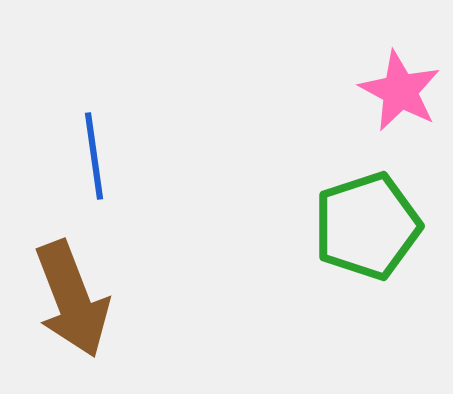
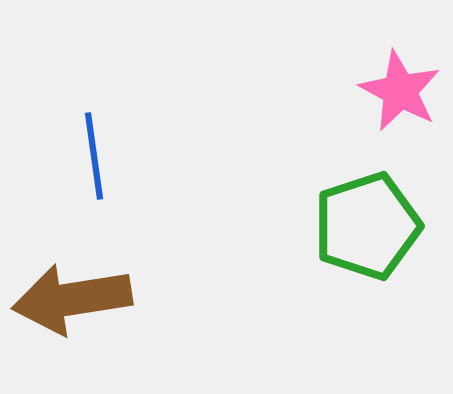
brown arrow: rotated 102 degrees clockwise
